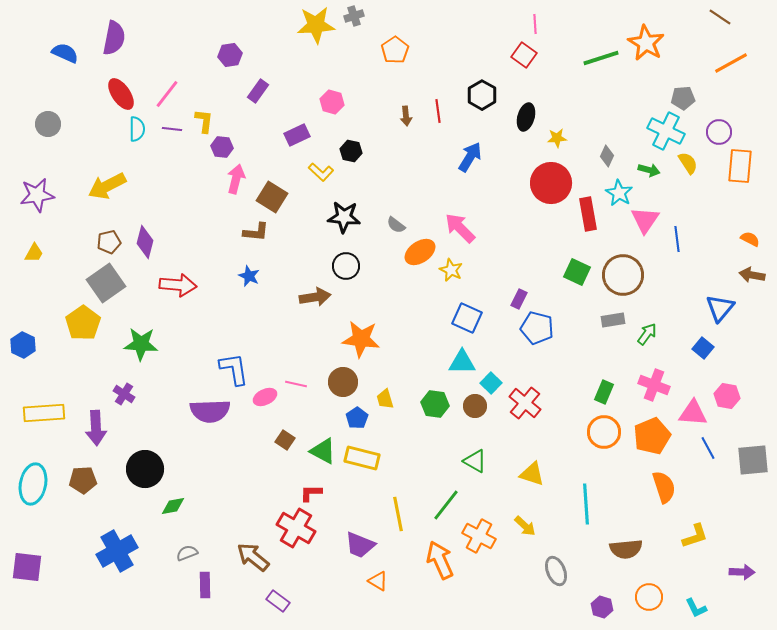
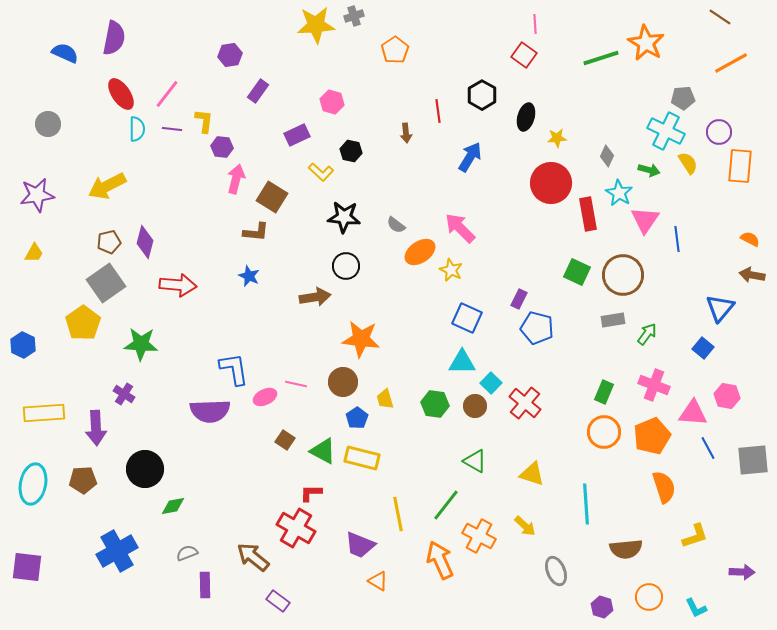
brown arrow at (406, 116): moved 17 px down
